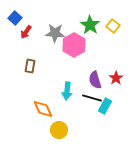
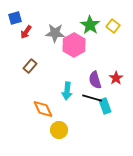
blue square: rotated 32 degrees clockwise
brown rectangle: rotated 32 degrees clockwise
cyan rectangle: rotated 49 degrees counterclockwise
